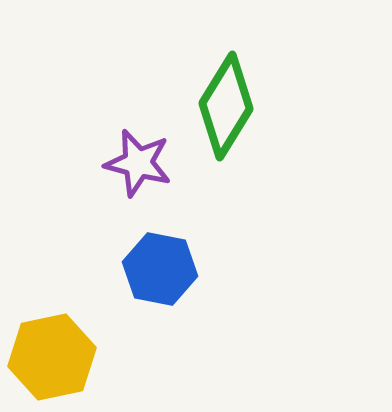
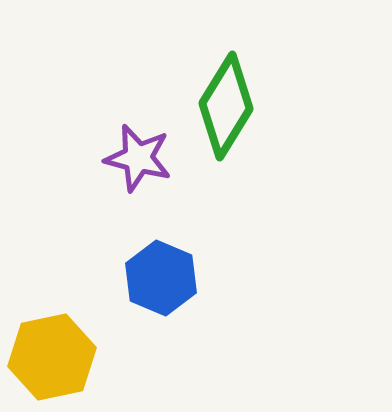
purple star: moved 5 px up
blue hexagon: moved 1 px right, 9 px down; rotated 12 degrees clockwise
